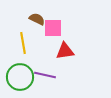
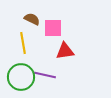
brown semicircle: moved 5 px left
green circle: moved 1 px right
